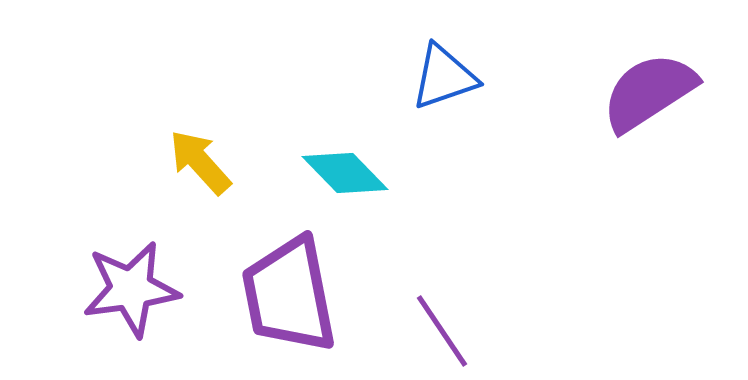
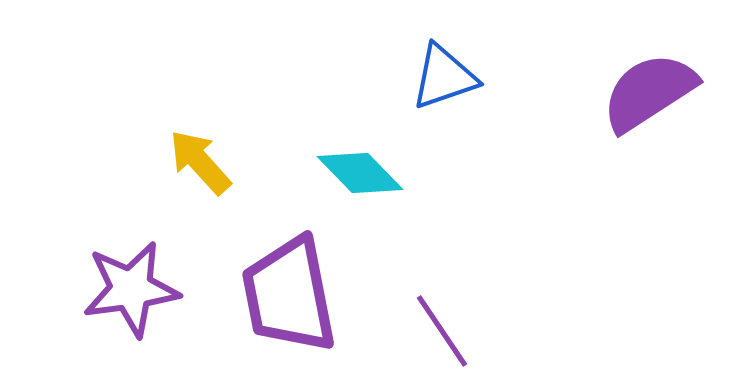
cyan diamond: moved 15 px right
